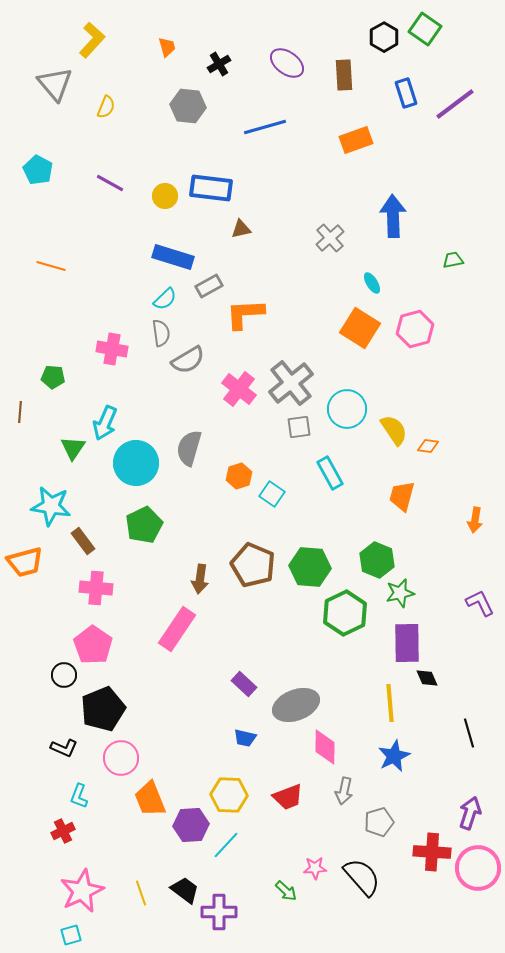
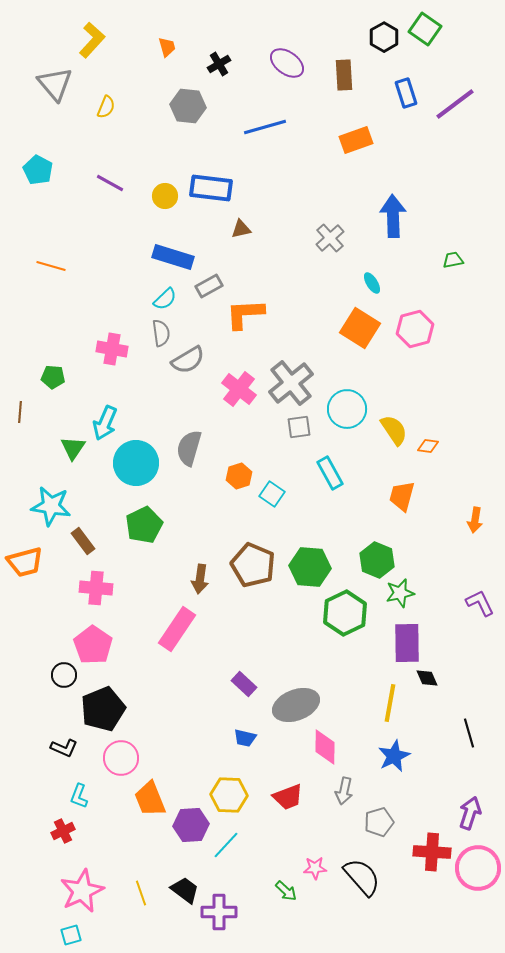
yellow line at (390, 703): rotated 15 degrees clockwise
